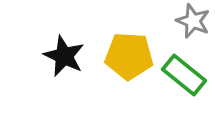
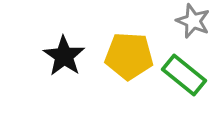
black star: rotated 9 degrees clockwise
